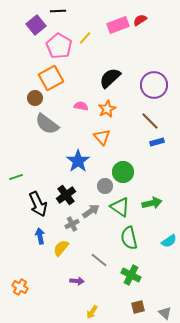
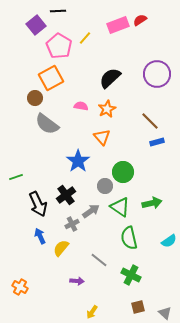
purple circle: moved 3 px right, 11 px up
blue arrow: rotated 14 degrees counterclockwise
